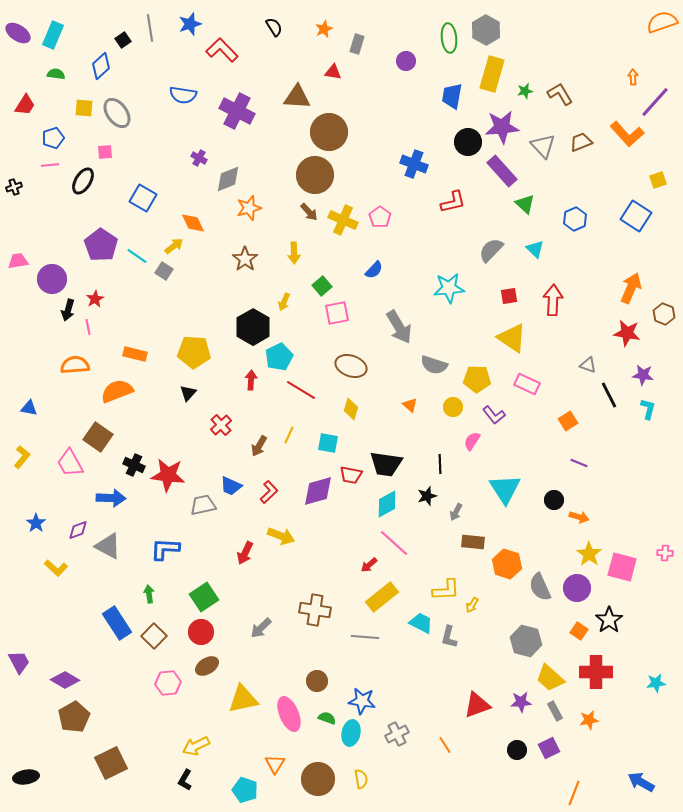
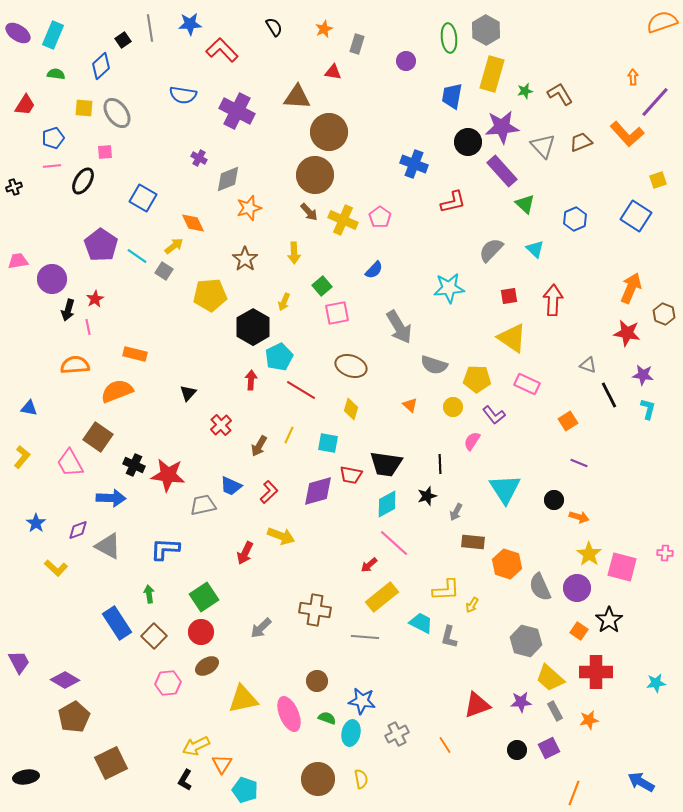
blue star at (190, 24): rotated 15 degrees clockwise
pink line at (50, 165): moved 2 px right, 1 px down
yellow pentagon at (194, 352): moved 16 px right, 57 px up; rotated 8 degrees counterclockwise
orange triangle at (275, 764): moved 53 px left
